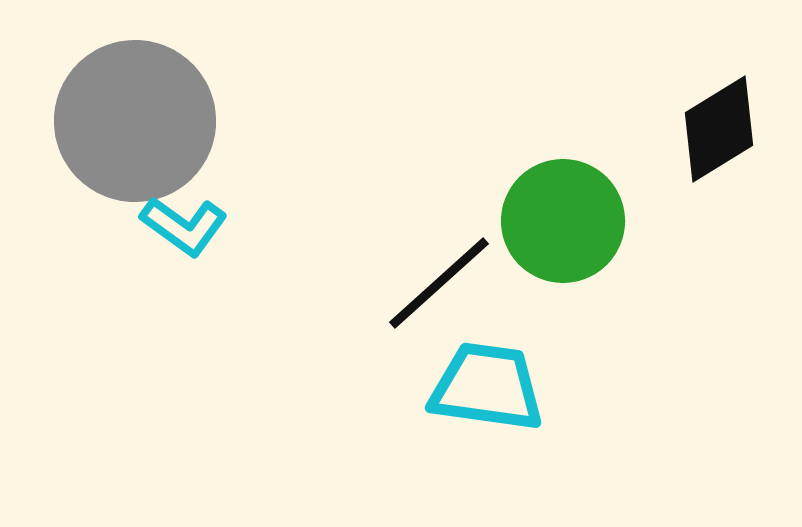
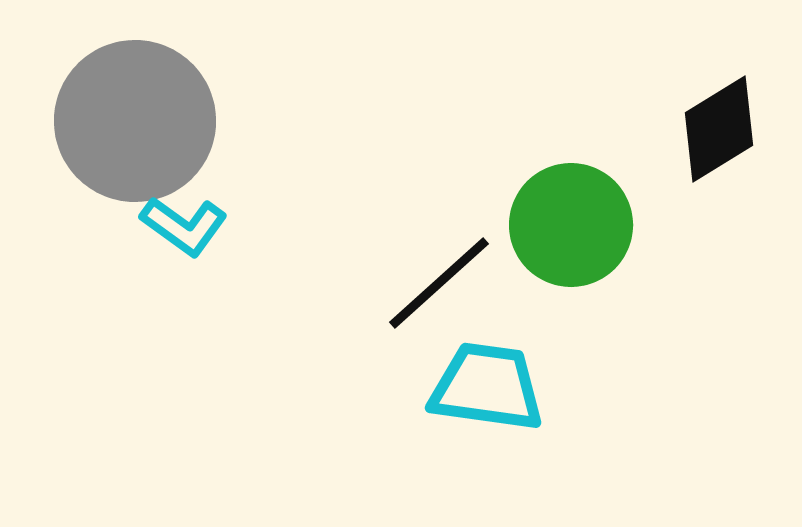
green circle: moved 8 px right, 4 px down
